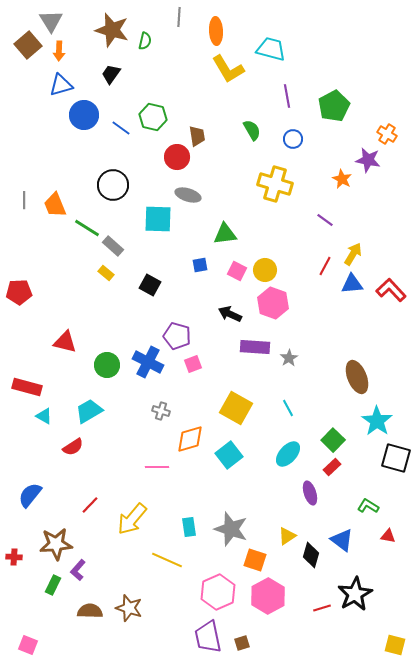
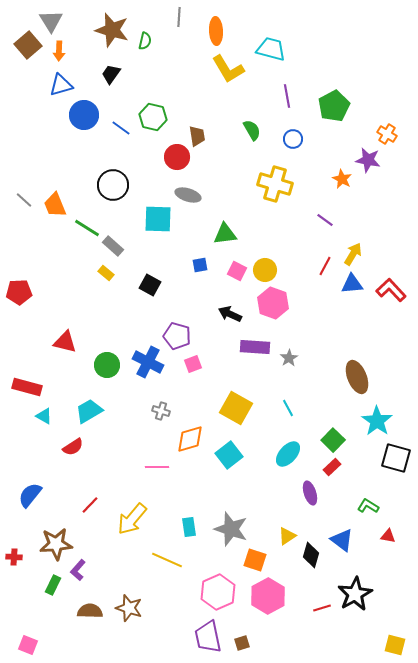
gray line at (24, 200): rotated 48 degrees counterclockwise
